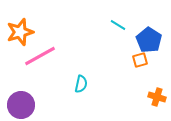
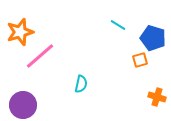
blue pentagon: moved 4 px right, 2 px up; rotated 15 degrees counterclockwise
pink line: rotated 12 degrees counterclockwise
purple circle: moved 2 px right
